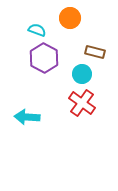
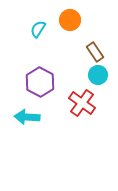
orange circle: moved 2 px down
cyan semicircle: moved 1 px right, 1 px up; rotated 78 degrees counterclockwise
brown rectangle: rotated 42 degrees clockwise
purple hexagon: moved 4 px left, 24 px down
cyan circle: moved 16 px right, 1 px down
